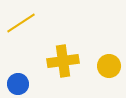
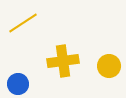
yellow line: moved 2 px right
